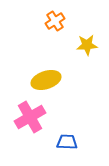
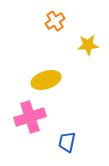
yellow star: moved 1 px right
pink cross: rotated 12 degrees clockwise
blue trapezoid: rotated 80 degrees counterclockwise
